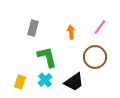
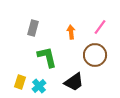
brown circle: moved 2 px up
cyan cross: moved 6 px left, 6 px down
